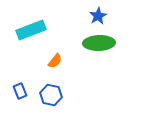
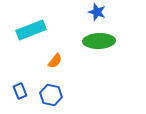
blue star: moved 1 px left, 4 px up; rotated 24 degrees counterclockwise
green ellipse: moved 2 px up
